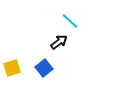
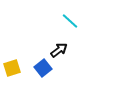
black arrow: moved 8 px down
blue square: moved 1 px left
